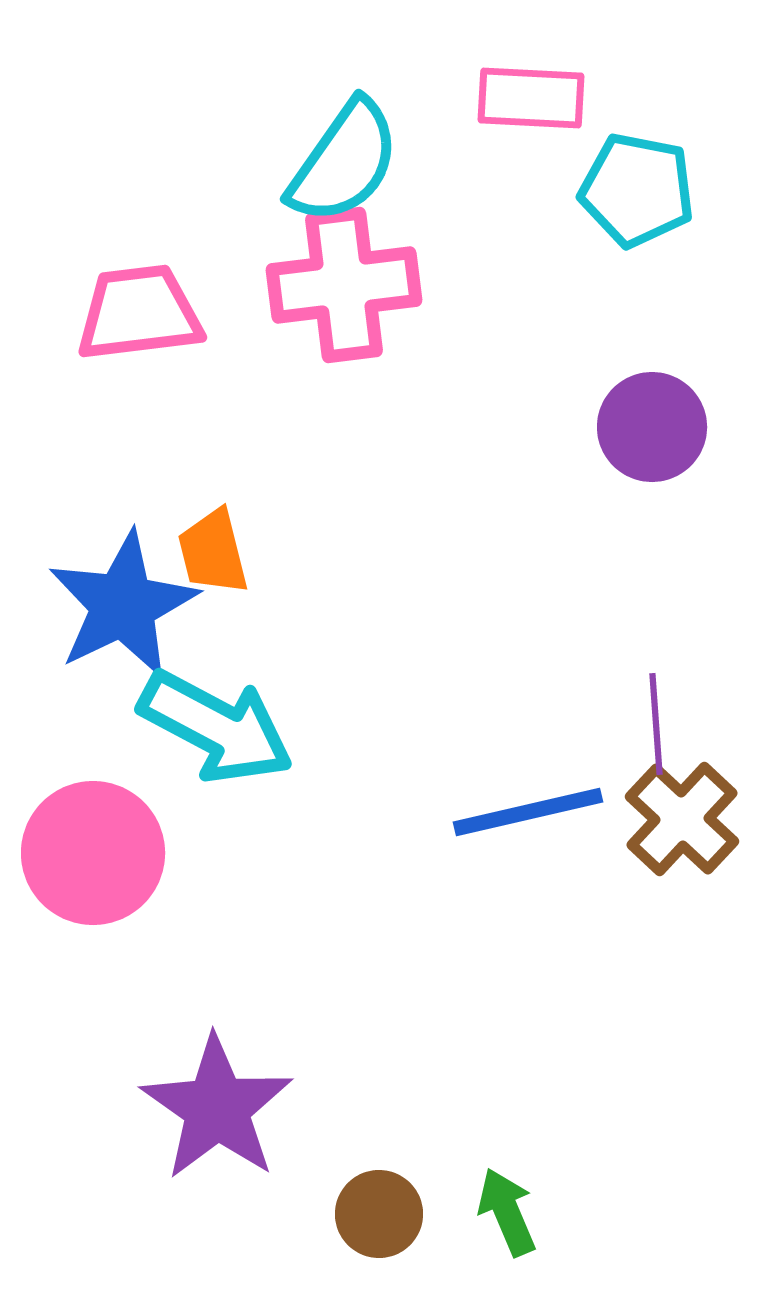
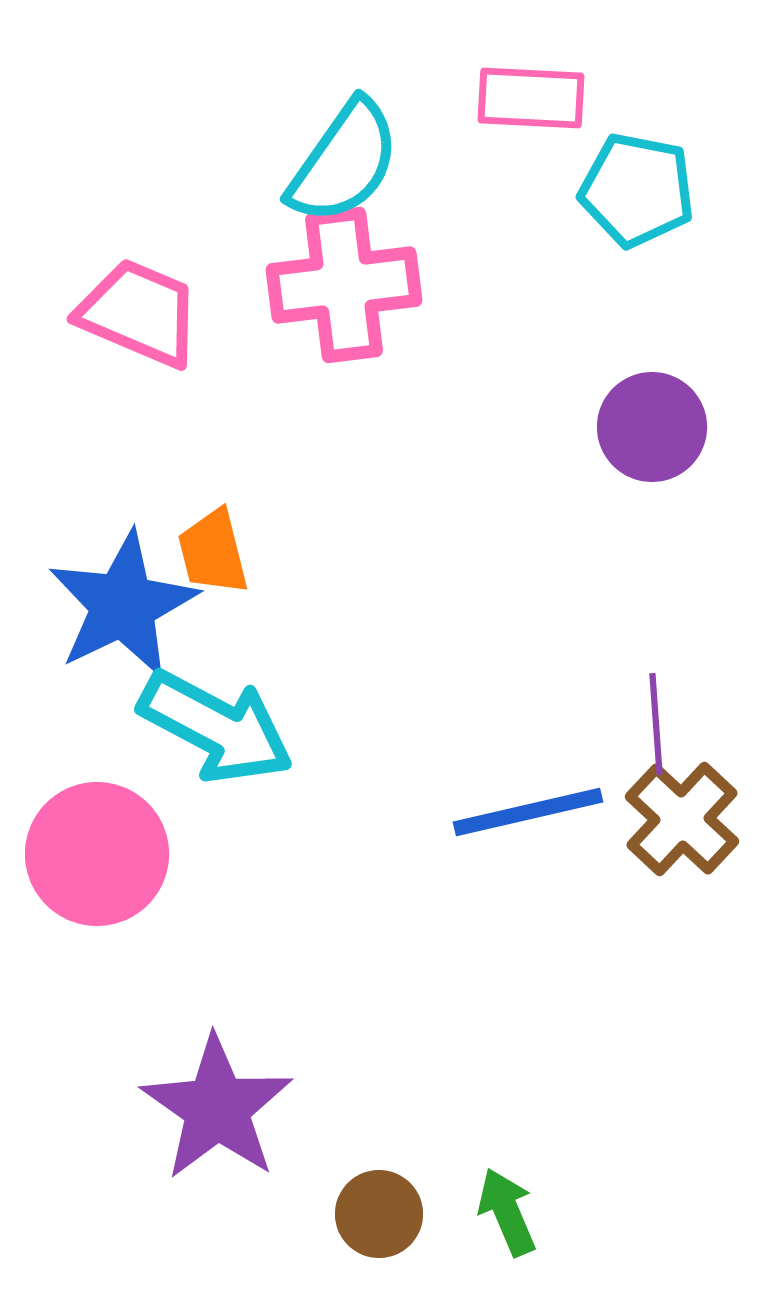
pink trapezoid: rotated 30 degrees clockwise
pink circle: moved 4 px right, 1 px down
